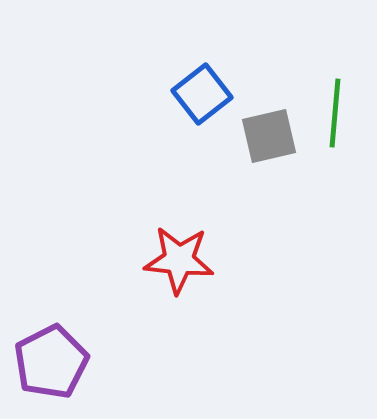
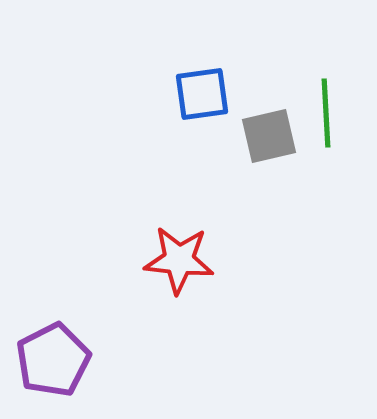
blue square: rotated 30 degrees clockwise
green line: moved 9 px left; rotated 8 degrees counterclockwise
purple pentagon: moved 2 px right, 2 px up
